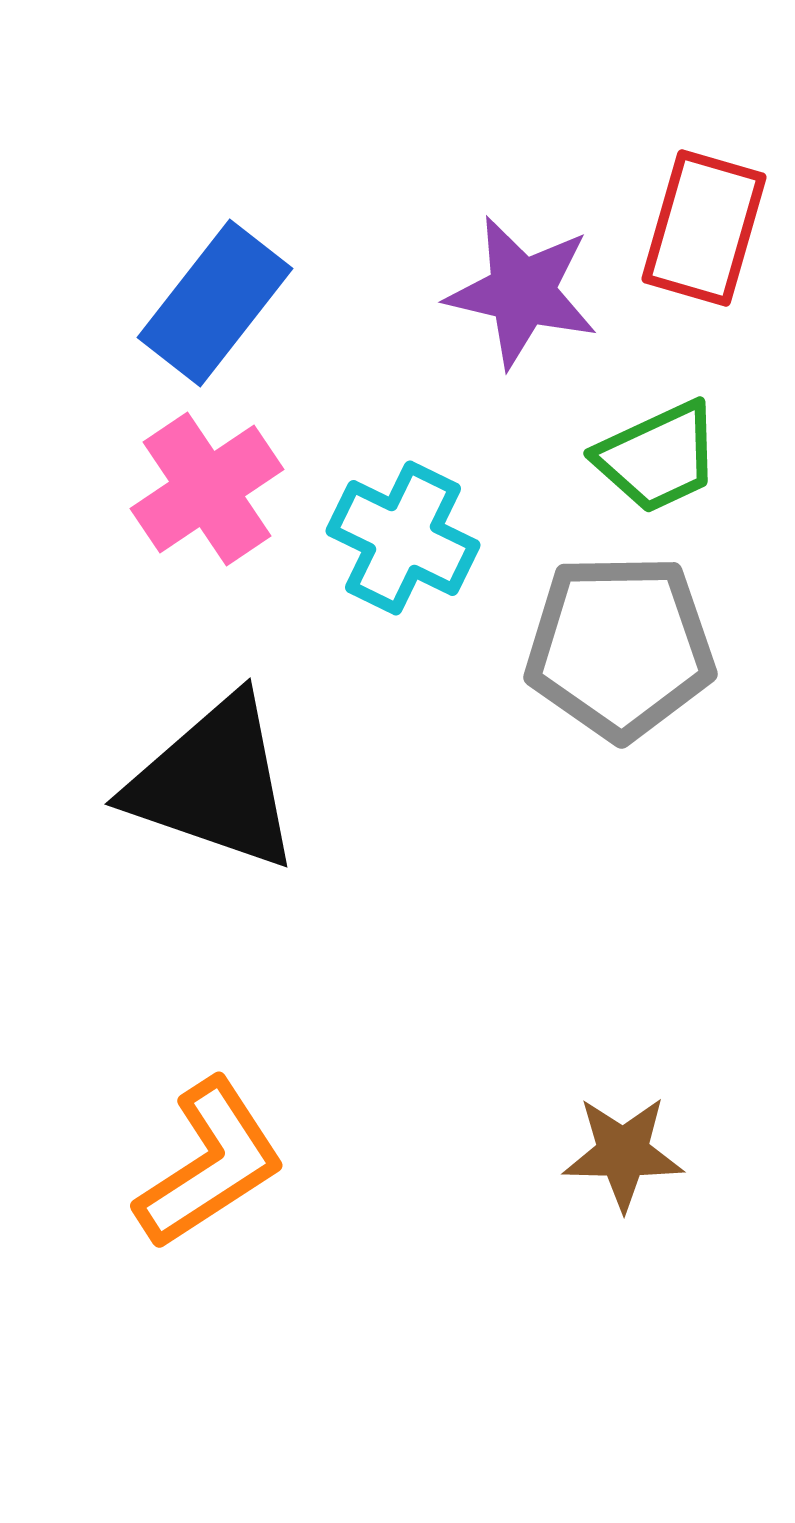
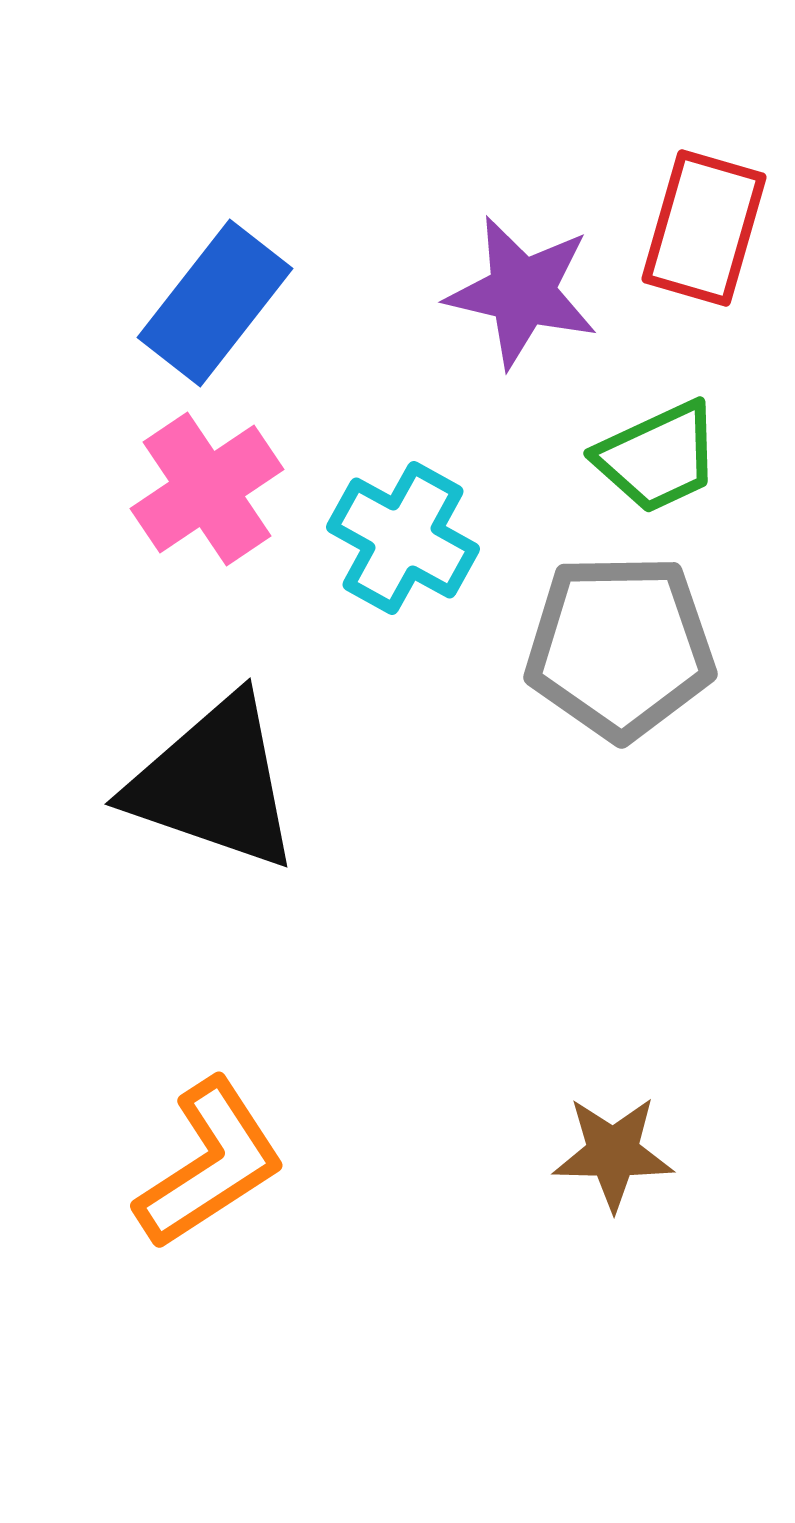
cyan cross: rotated 3 degrees clockwise
brown star: moved 10 px left
